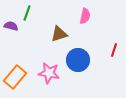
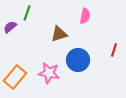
purple semicircle: moved 1 px left, 1 px down; rotated 56 degrees counterclockwise
